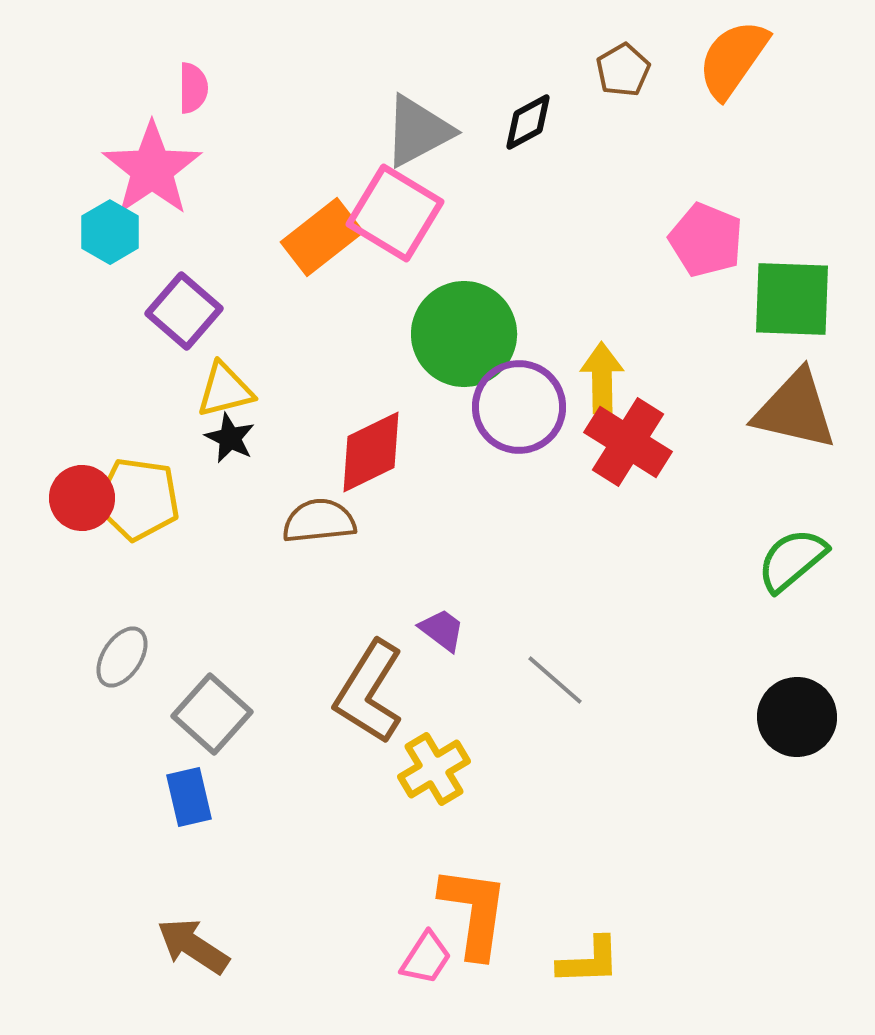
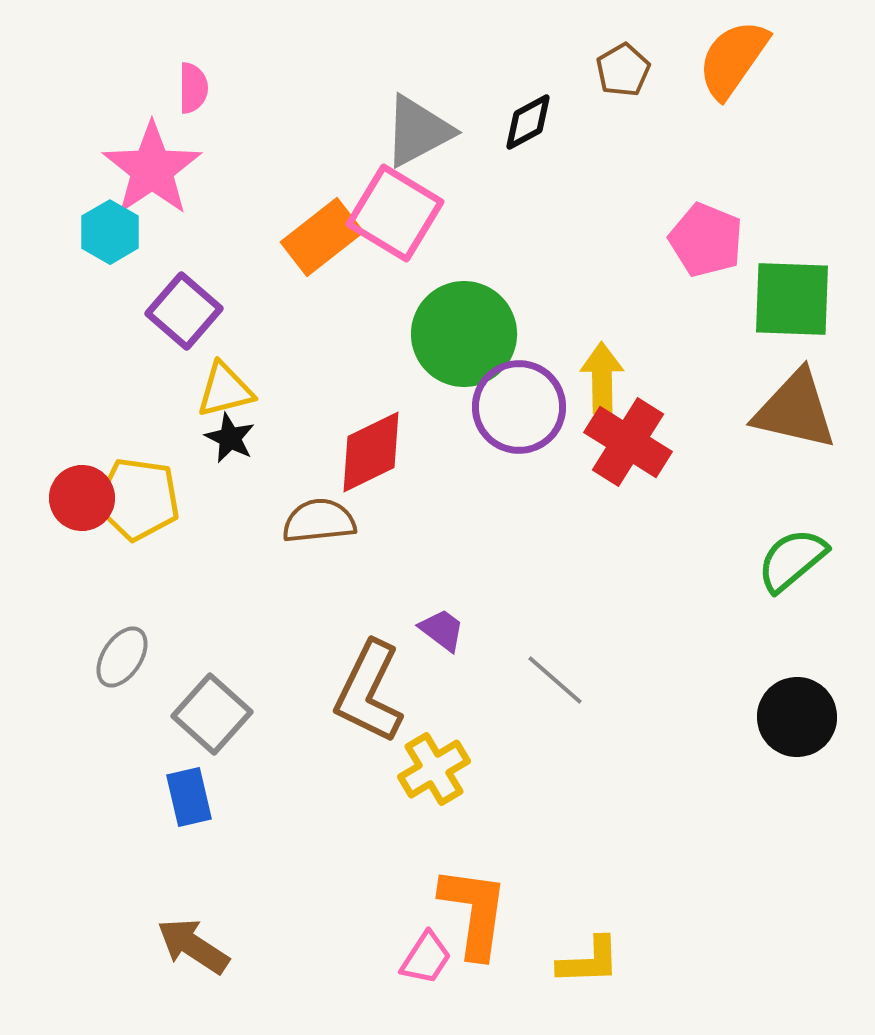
brown L-shape: rotated 6 degrees counterclockwise
